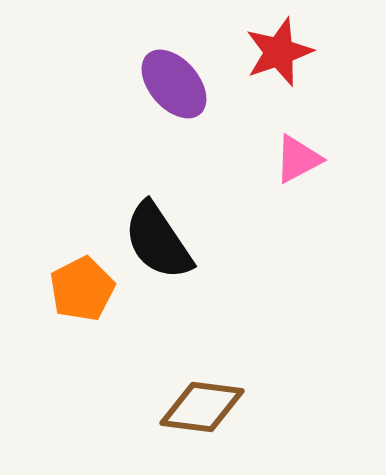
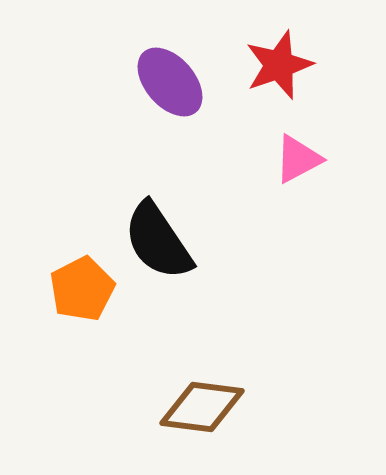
red star: moved 13 px down
purple ellipse: moved 4 px left, 2 px up
